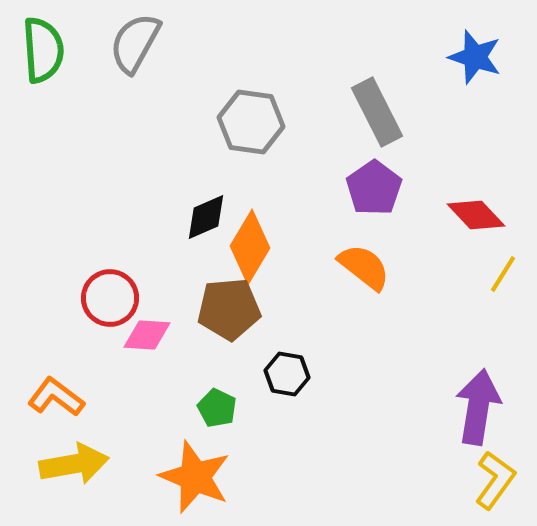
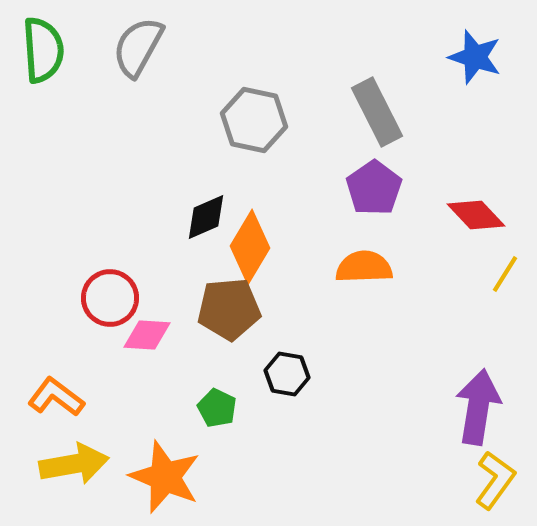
gray semicircle: moved 3 px right, 4 px down
gray hexagon: moved 3 px right, 2 px up; rotated 4 degrees clockwise
orange semicircle: rotated 40 degrees counterclockwise
yellow line: moved 2 px right
orange star: moved 30 px left
